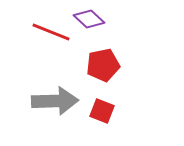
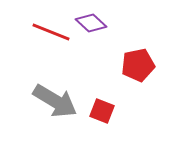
purple diamond: moved 2 px right, 4 px down
red pentagon: moved 35 px right
gray arrow: rotated 33 degrees clockwise
